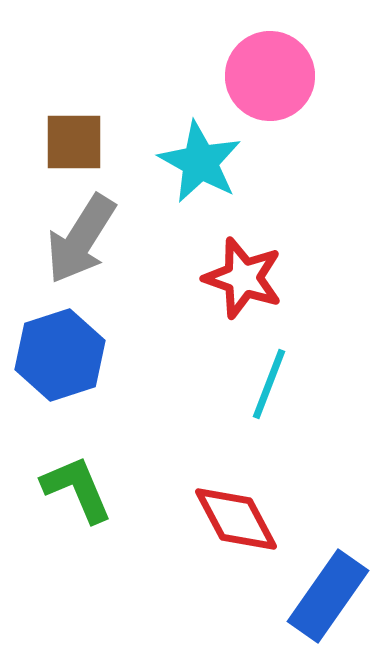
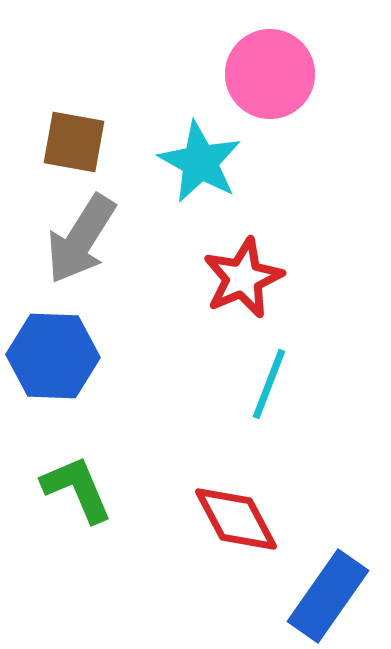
pink circle: moved 2 px up
brown square: rotated 10 degrees clockwise
red star: rotated 30 degrees clockwise
blue hexagon: moved 7 px left, 1 px down; rotated 20 degrees clockwise
